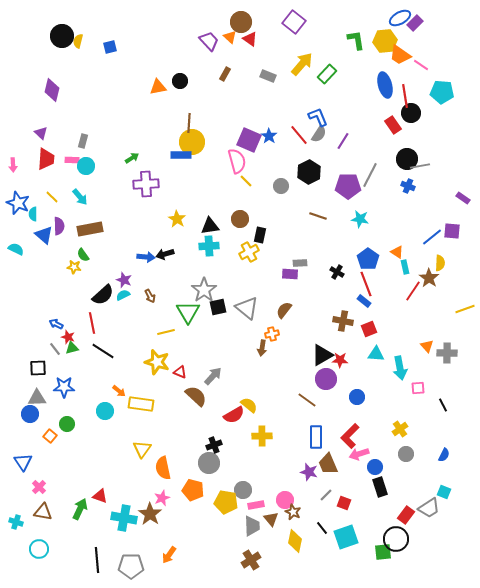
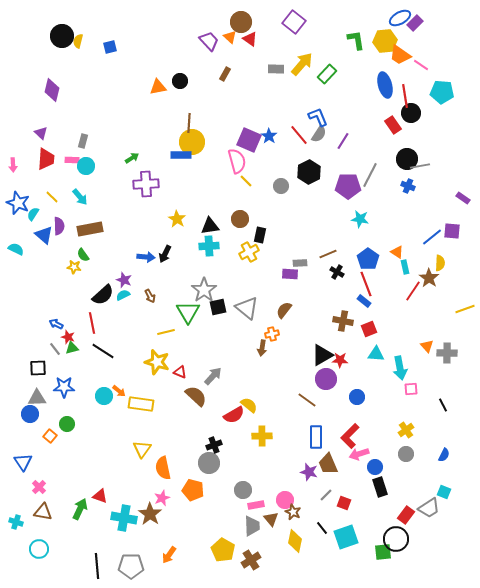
gray rectangle at (268, 76): moved 8 px right, 7 px up; rotated 21 degrees counterclockwise
cyan semicircle at (33, 214): rotated 32 degrees clockwise
brown line at (318, 216): moved 10 px right, 38 px down; rotated 42 degrees counterclockwise
black arrow at (165, 254): rotated 48 degrees counterclockwise
pink square at (418, 388): moved 7 px left, 1 px down
cyan circle at (105, 411): moved 1 px left, 15 px up
yellow cross at (400, 429): moved 6 px right, 1 px down
yellow pentagon at (226, 502): moved 3 px left, 48 px down; rotated 20 degrees clockwise
black line at (97, 560): moved 6 px down
